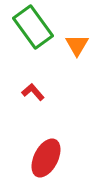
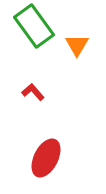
green rectangle: moved 1 px right, 1 px up
